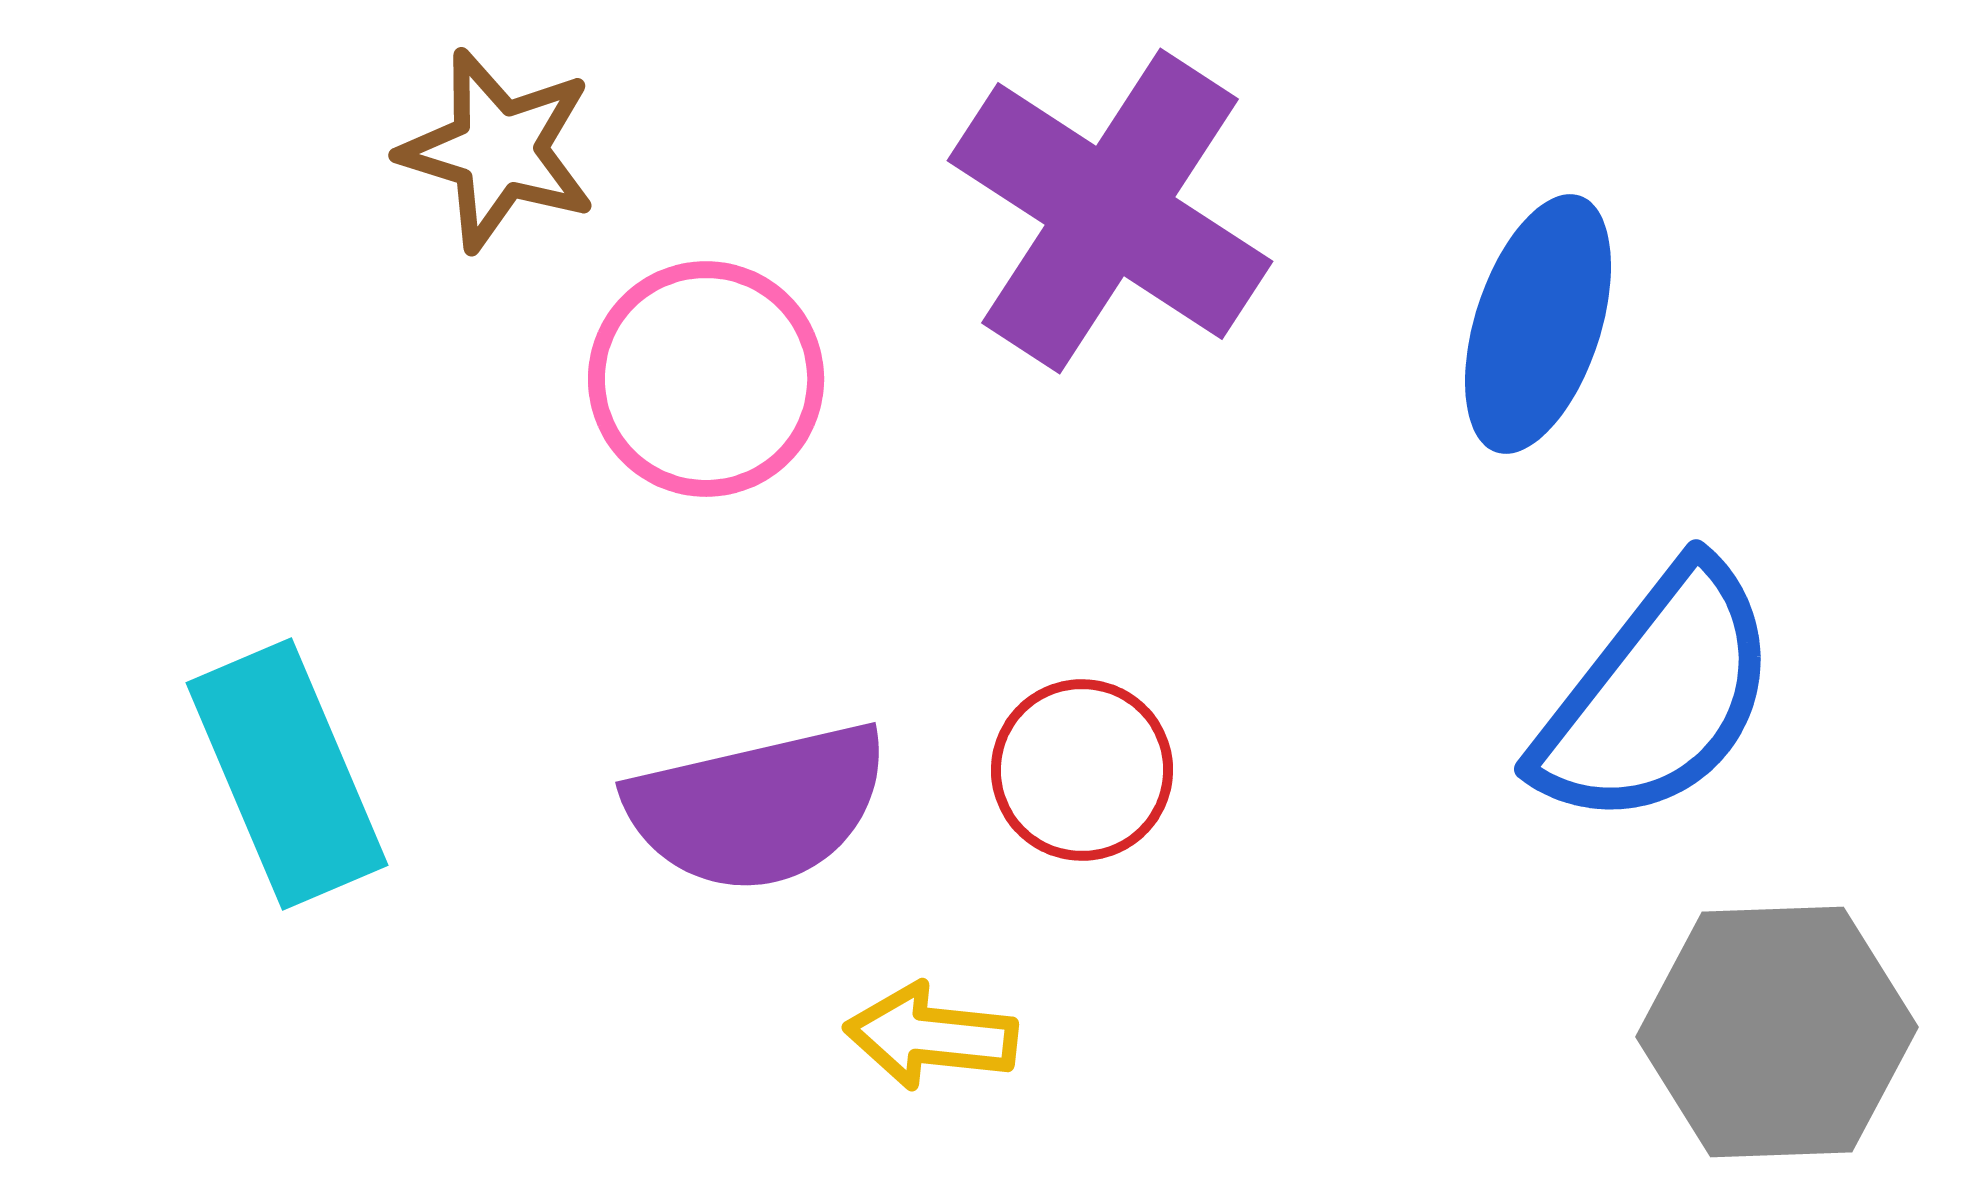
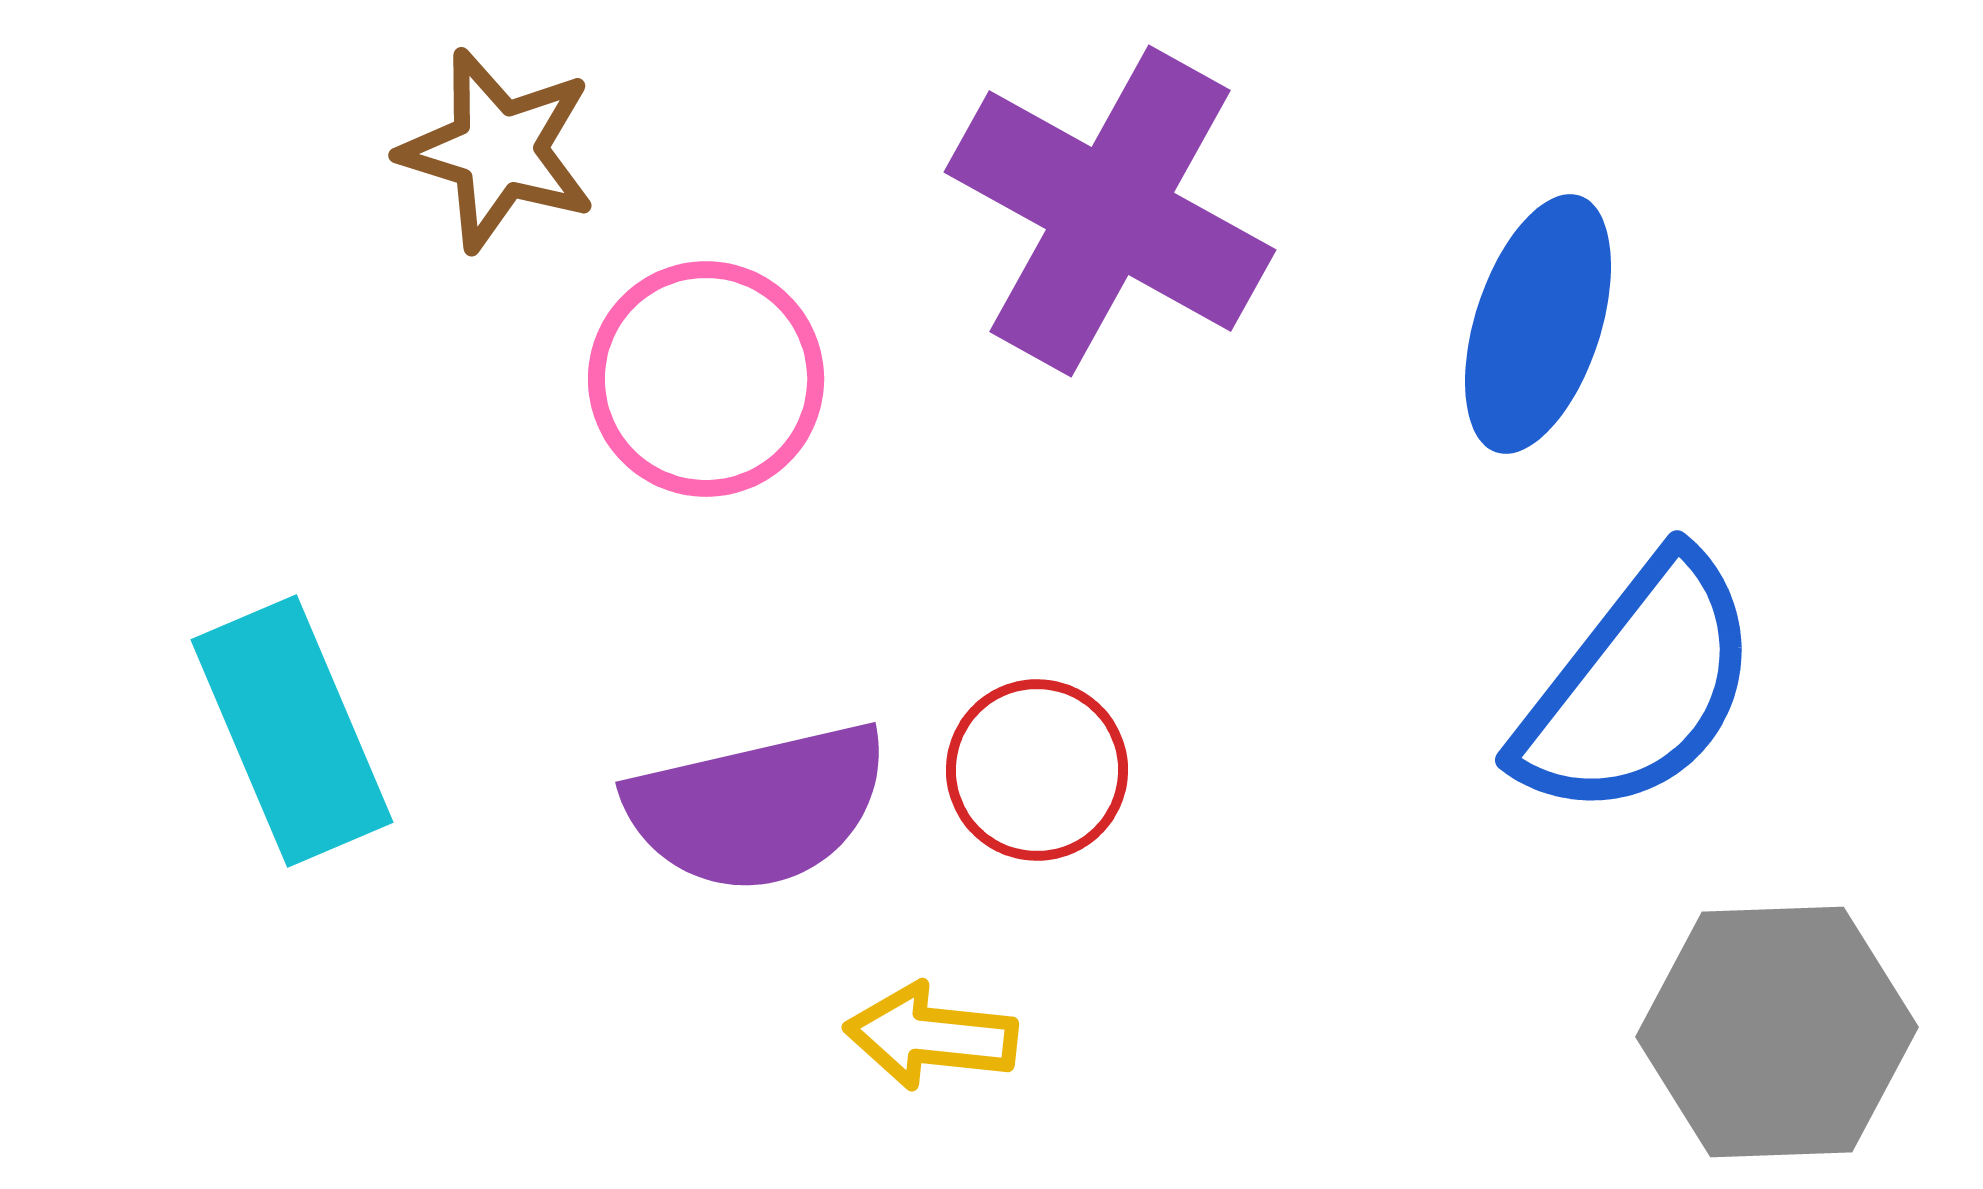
purple cross: rotated 4 degrees counterclockwise
blue semicircle: moved 19 px left, 9 px up
red circle: moved 45 px left
cyan rectangle: moved 5 px right, 43 px up
